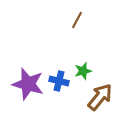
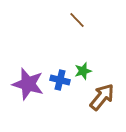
brown line: rotated 72 degrees counterclockwise
blue cross: moved 1 px right, 1 px up
brown arrow: moved 2 px right
